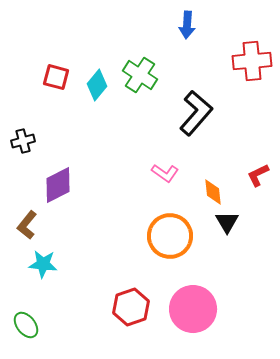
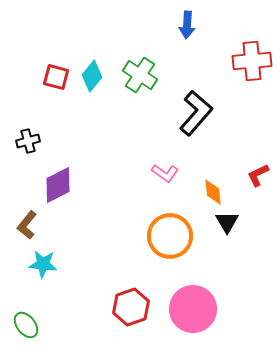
cyan diamond: moved 5 px left, 9 px up
black cross: moved 5 px right
